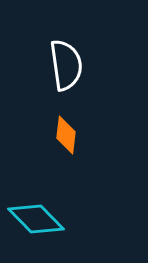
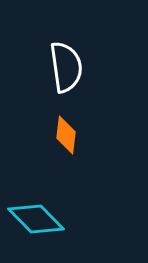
white semicircle: moved 2 px down
